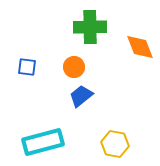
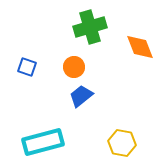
green cross: rotated 16 degrees counterclockwise
blue square: rotated 12 degrees clockwise
yellow hexagon: moved 7 px right, 1 px up
